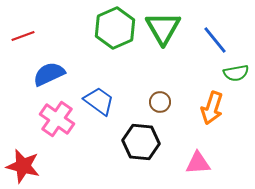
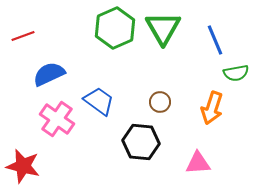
blue line: rotated 16 degrees clockwise
